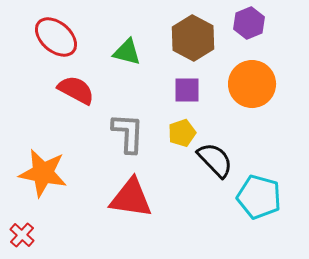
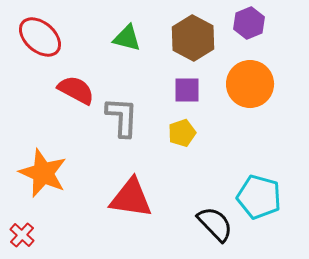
red ellipse: moved 16 px left
green triangle: moved 14 px up
orange circle: moved 2 px left
gray L-shape: moved 6 px left, 16 px up
black semicircle: moved 64 px down
orange star: rotated 12 degrees clockwise
